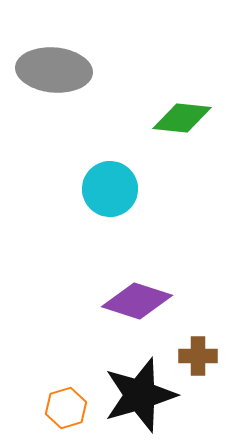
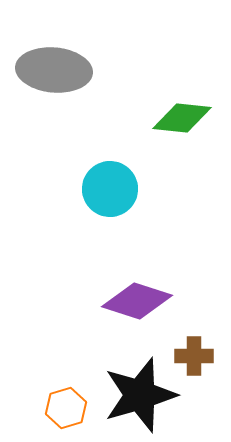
brown cross: moved 4 px left
